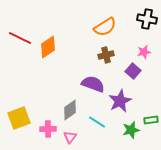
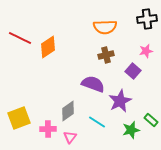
black cross: rotated 18 degrees counterclockwise
orange semicircle: rotated 30 degrees clockwise
pink star: moved 2 px right, 1 px up
gray diamond: moved 2 px left, 1 px down
green rectangle: rotated 48 degrees clockwise
